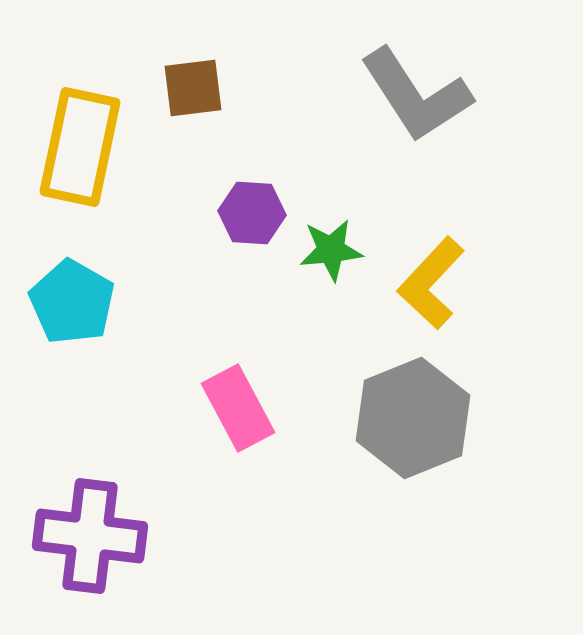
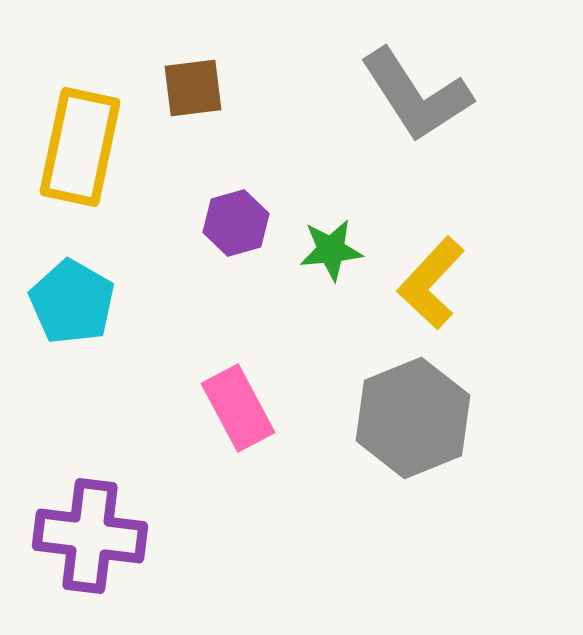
purple hexagon: moved 16 px left, 10 px down; rotated 20 degrees counterclockwise
